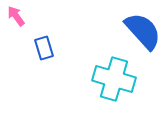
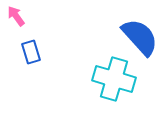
blue semicircle: moved 3 px left, 6 px down
blue rectangle: moved 13 px left, 4 px down
